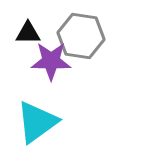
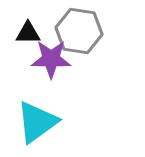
gray hexagon: moved 2 px left, 5 px up
purple star: moved 2 px up
